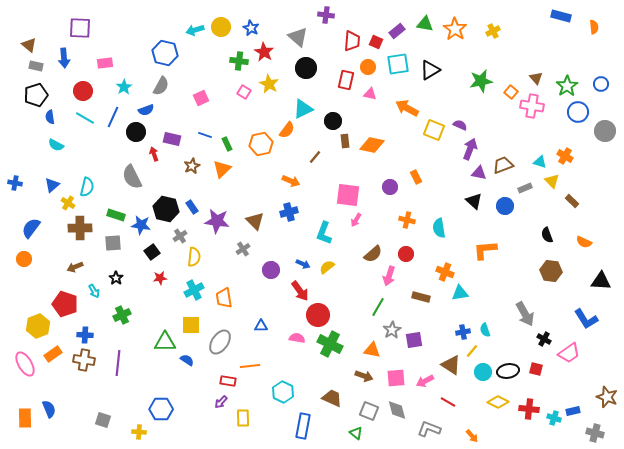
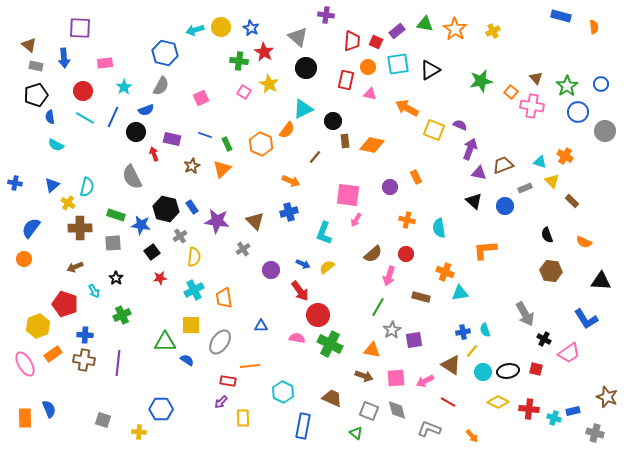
orange hexagon at (261, 144): rotated 25 degrees counterclockwise
